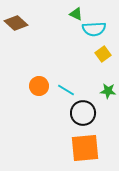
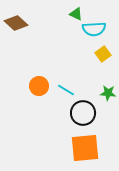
green star: moved 2 px down
